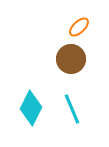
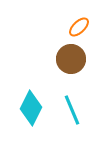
cyan line: moved 1 px down
